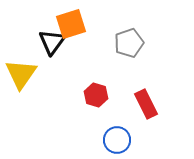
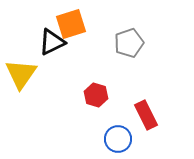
black triangle: rotated 28 degrees clockwise
red rectangle: moved 11 px down
blue circle: moved 1 px right, 1 px up
